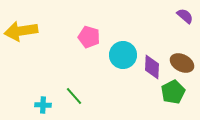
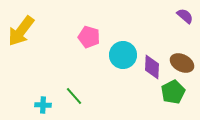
yellow arrow: rotated 44 degrees counterclockwise
